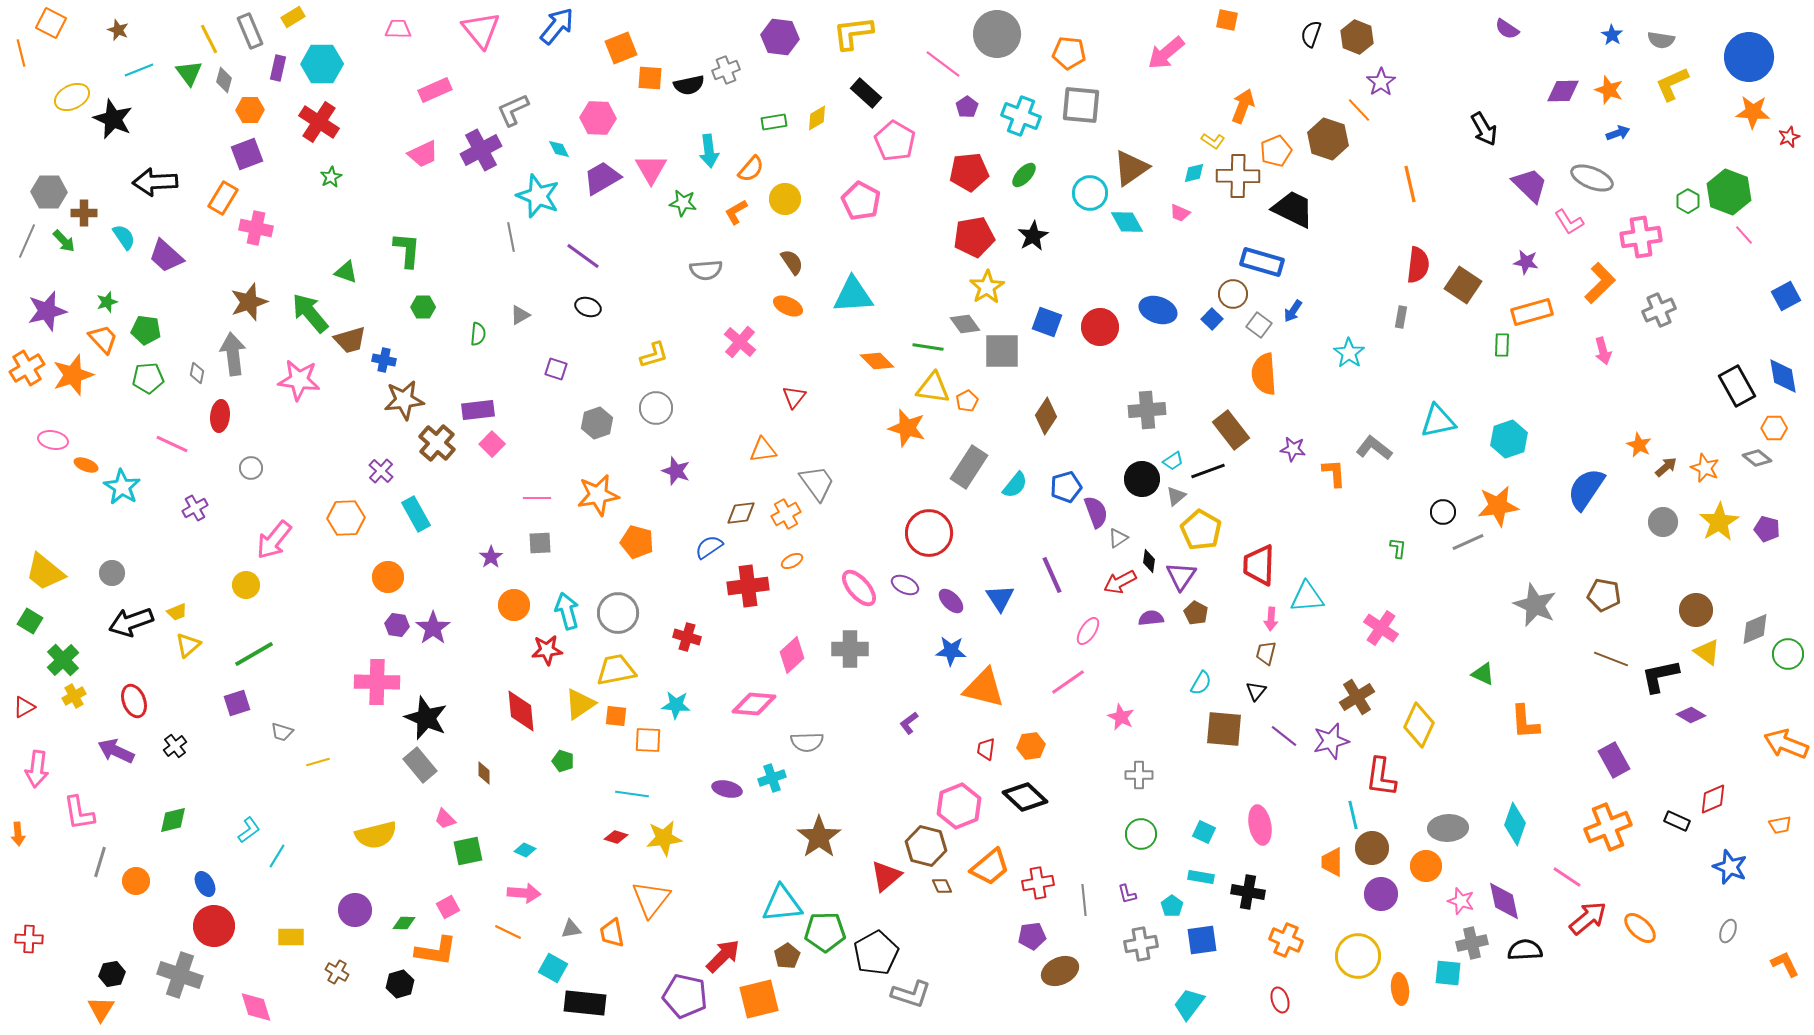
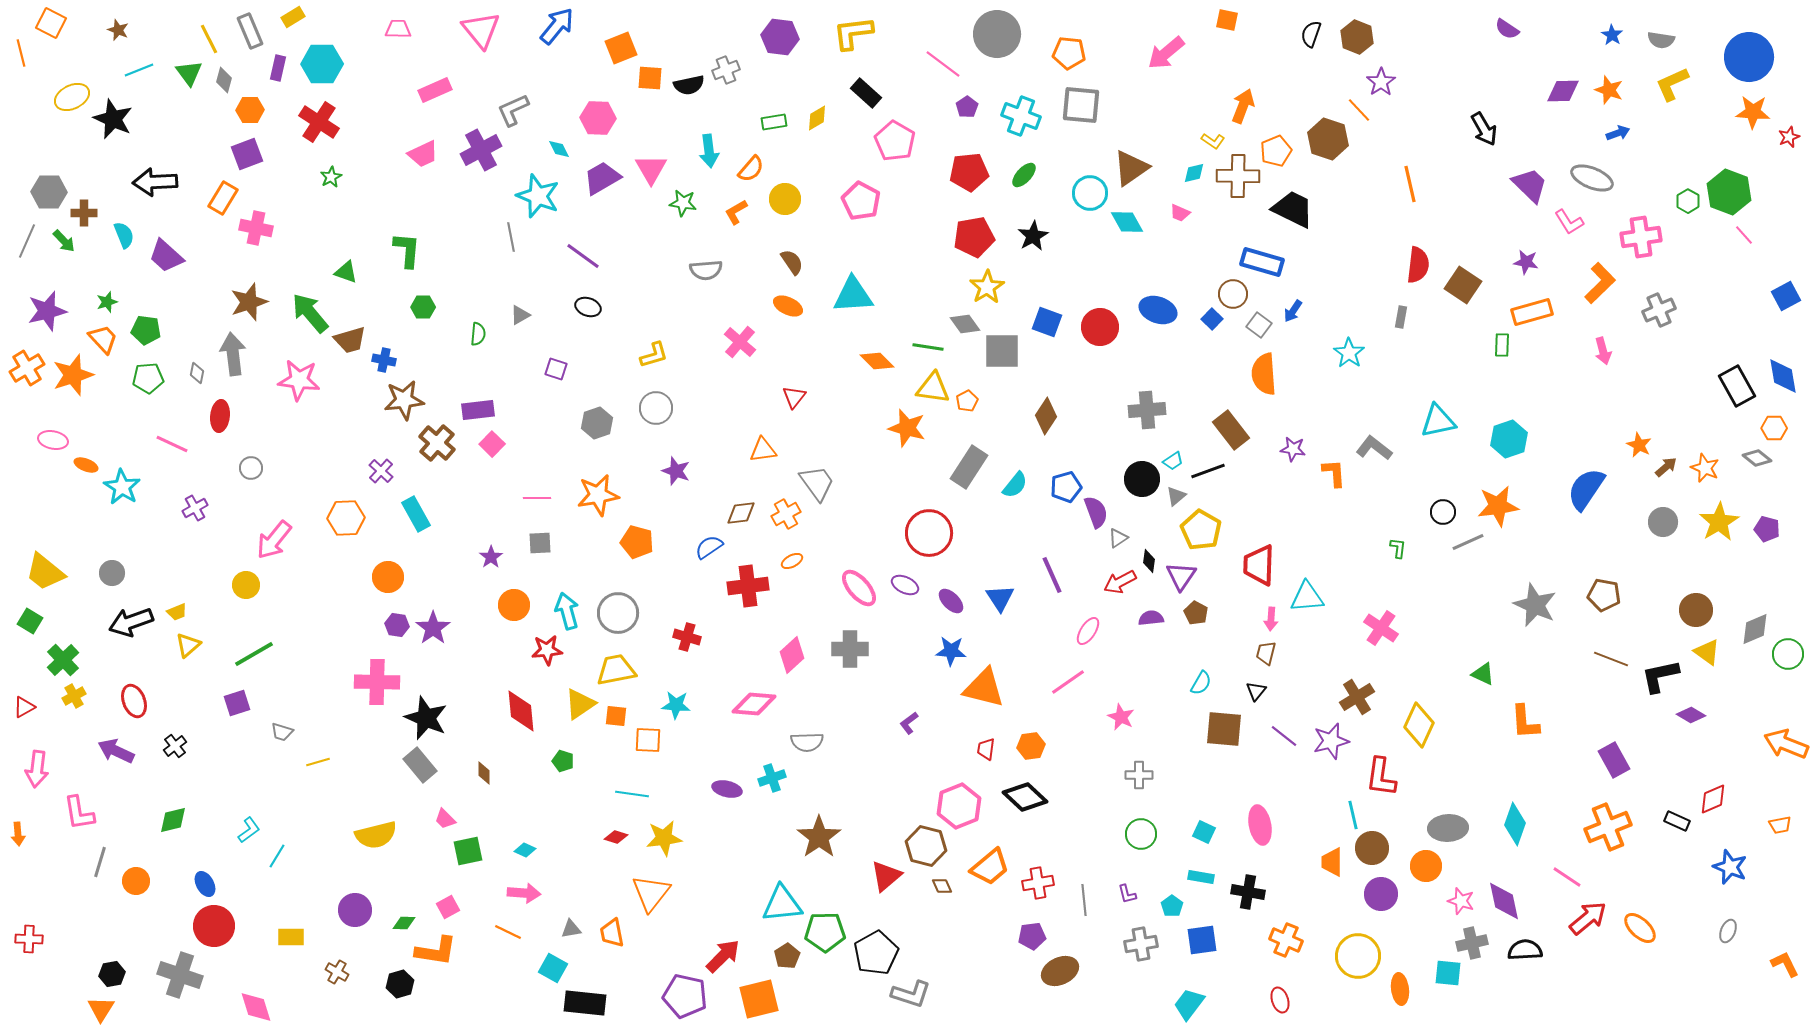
cyan semicircle at (124, 237): moved 2 px up; rotated 12 degrees clockwise
orange triangle at (651, 899): moved 6 px up
